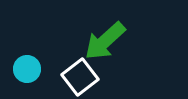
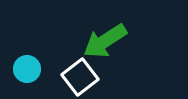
green arrow: rotated 9 degrees clockwise
